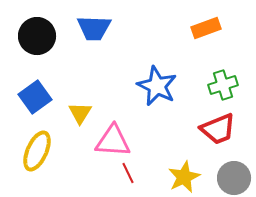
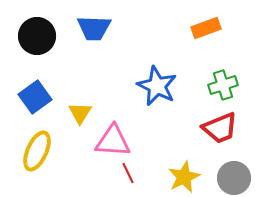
red trapezoid: moved 2 px right, 1 px up
